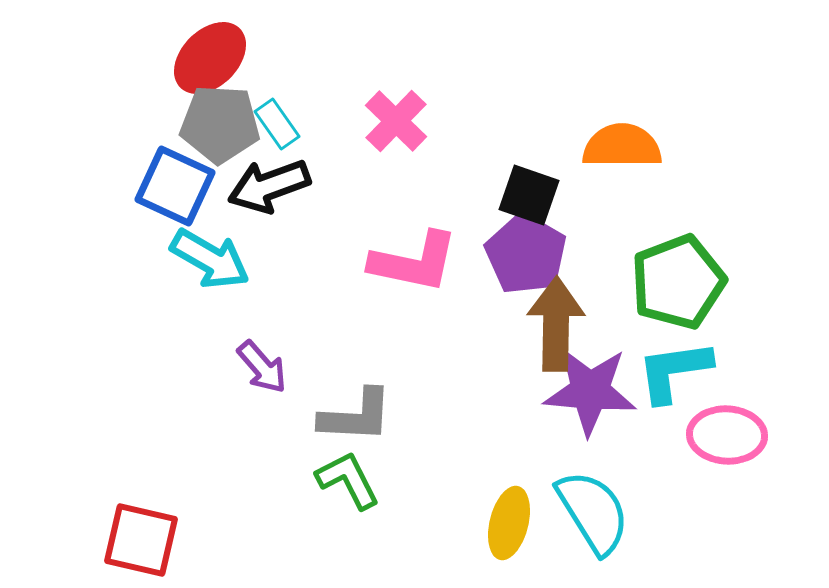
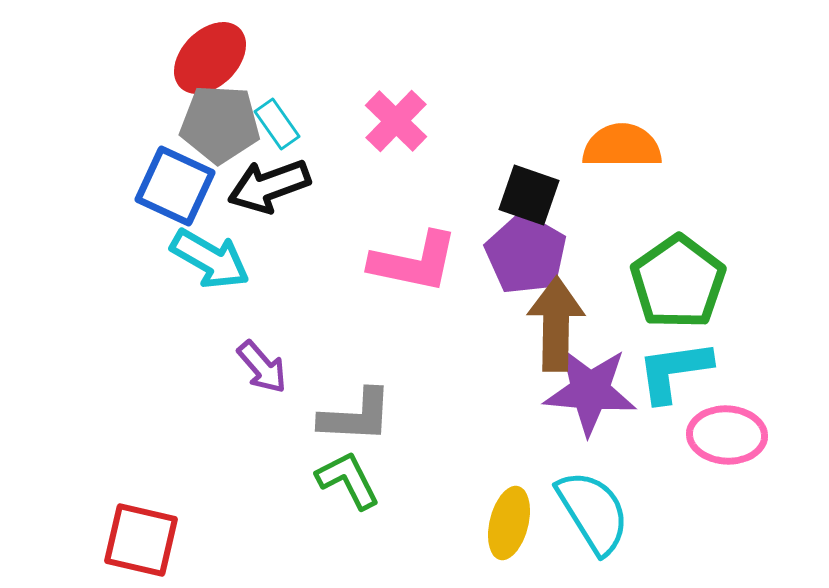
green pentagon: rotated 14 degrees counterclockwise
